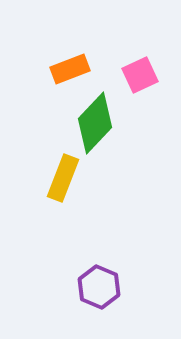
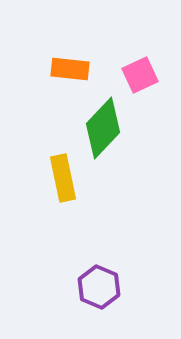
orange rectangle: rotated 27 degrees clockwise
green diamond: moved 8 px right, 5 px down
yellow rectangle: rotated 33 degrees counterclockwise
